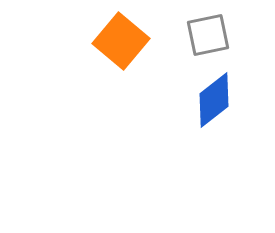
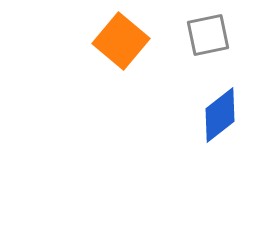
blue diamond: moved 6 px right, 15 px down
